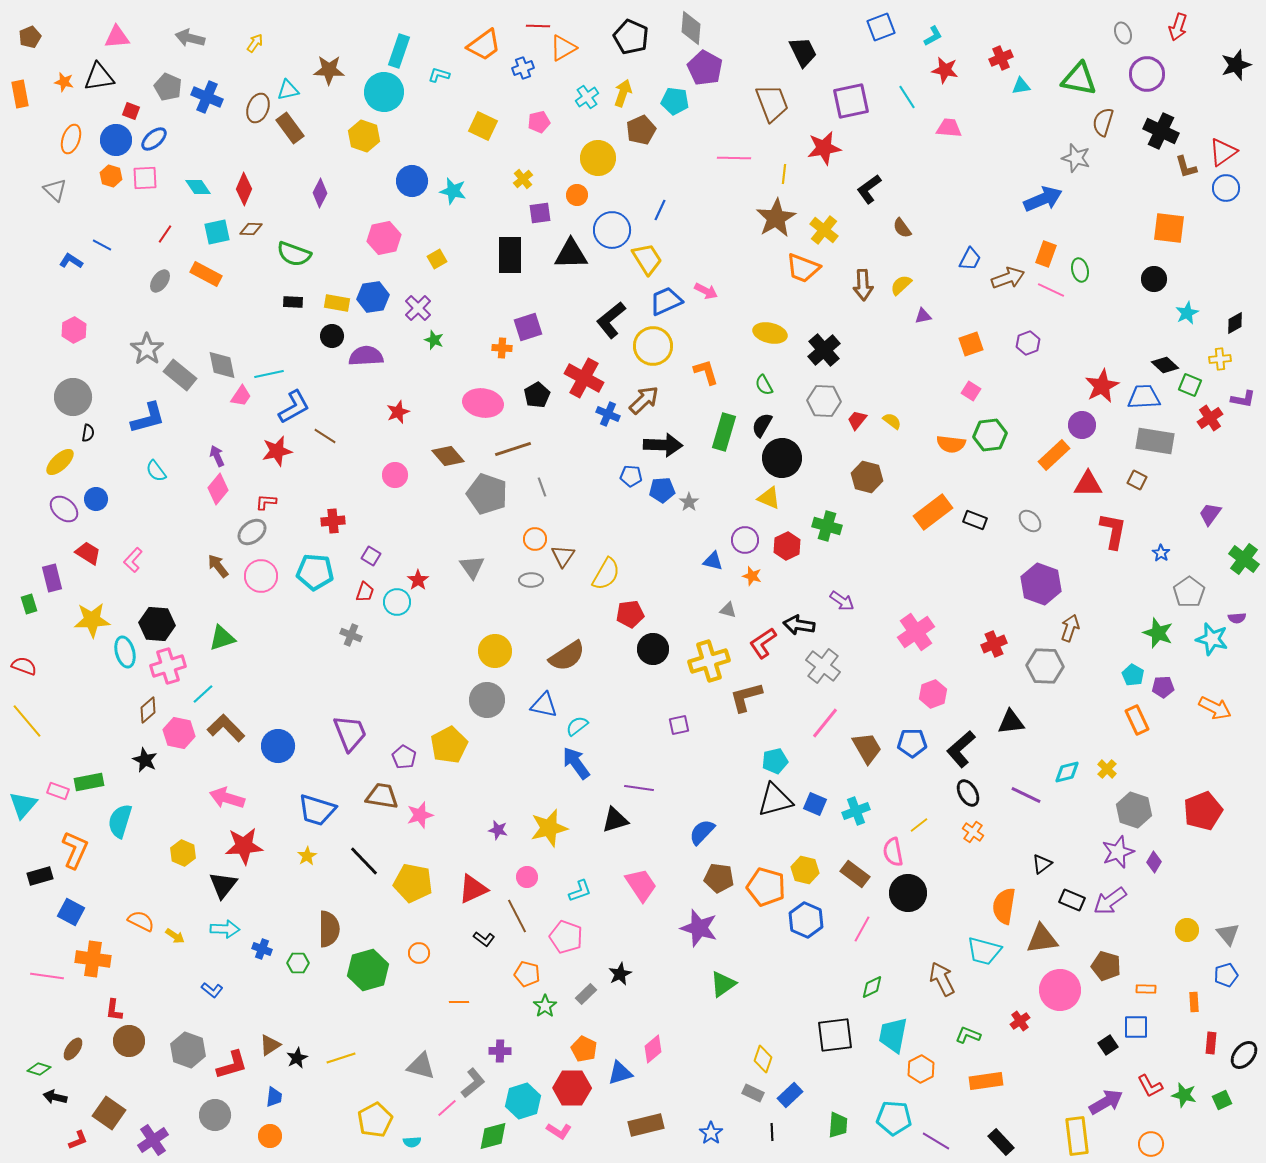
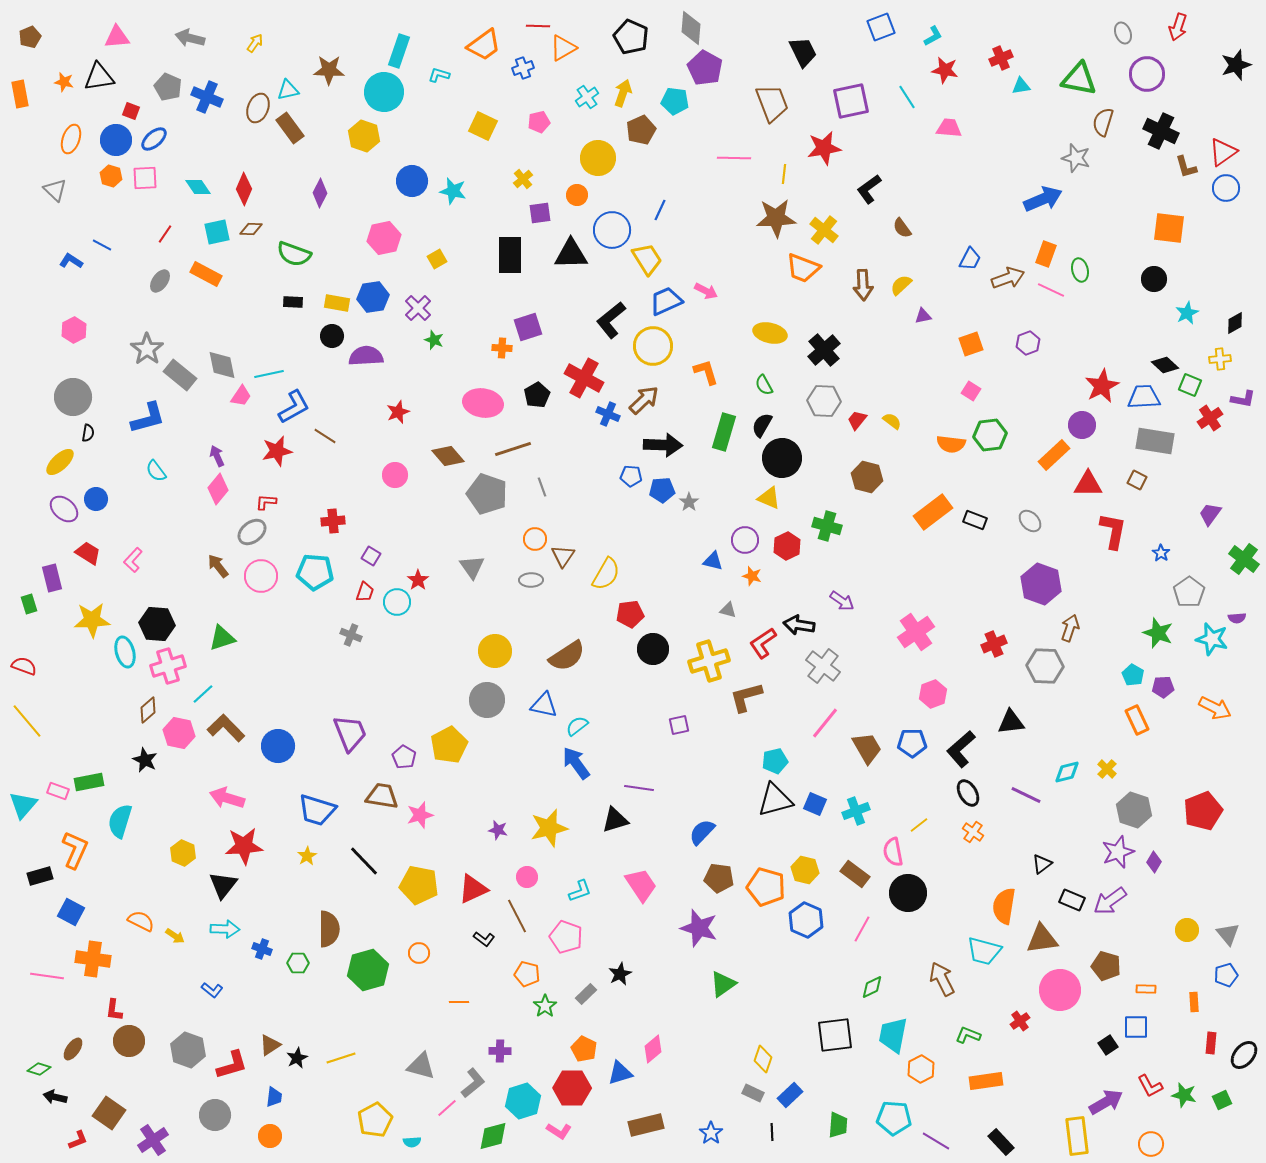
brown star at (776, 218): rotated 27 degrees clockwise
yellow pentagon at (413, 883): moved 6 px right, 2 px down
